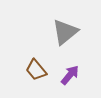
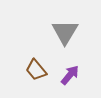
gray triangle: rotated 20 degrees counterclockwise
